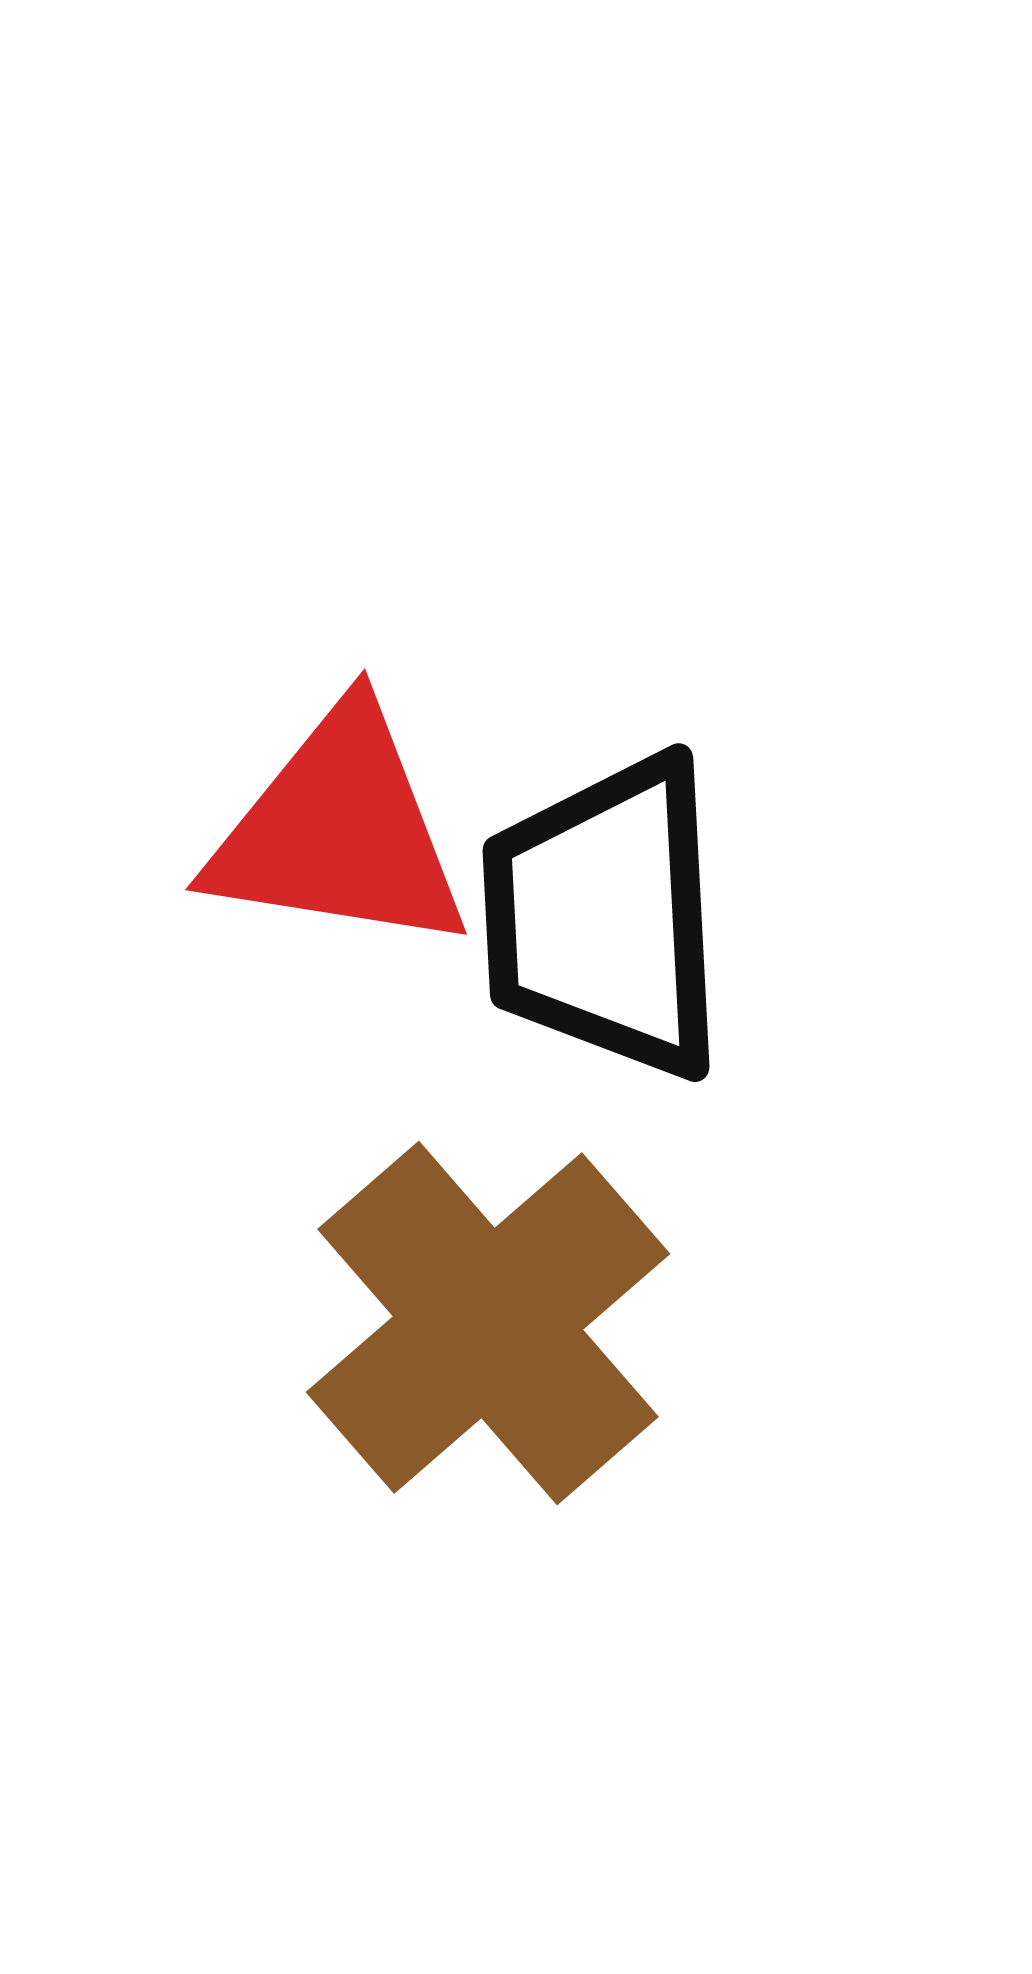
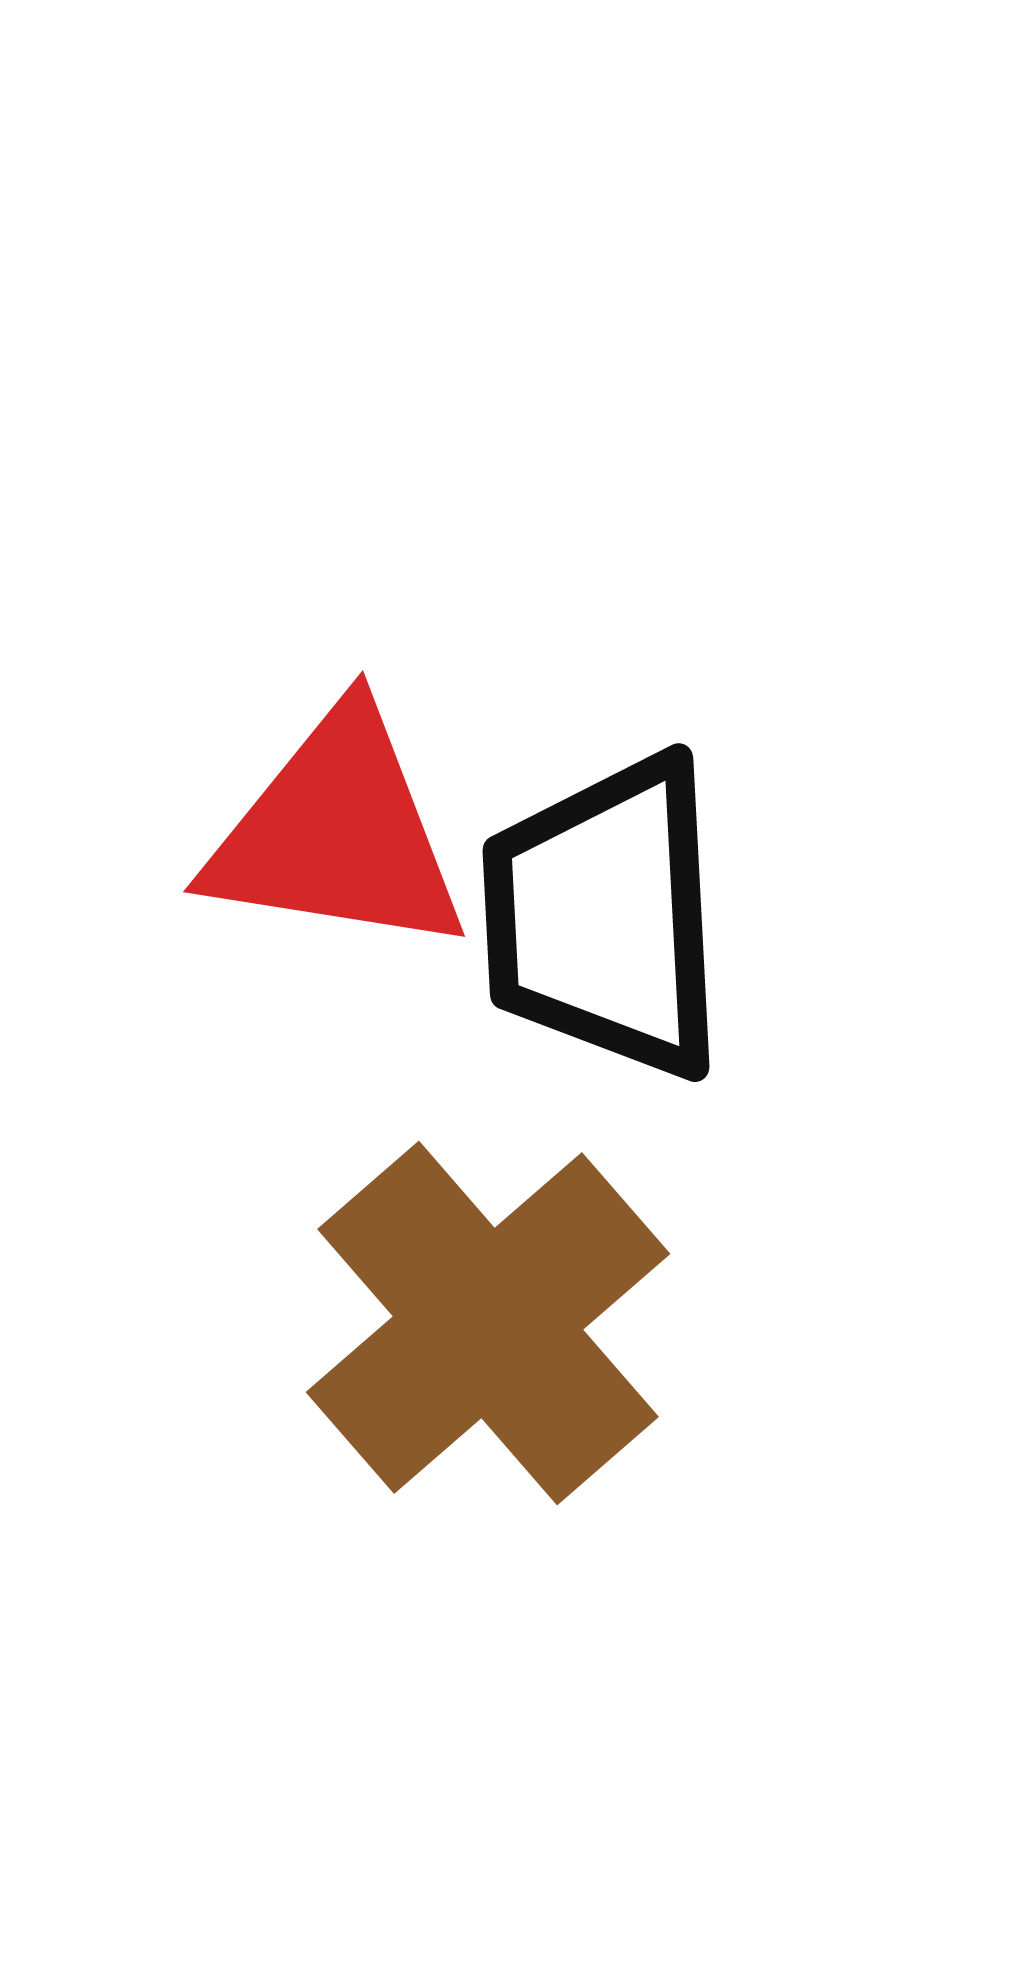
red triangle: moved 2 px left, 2 px down
